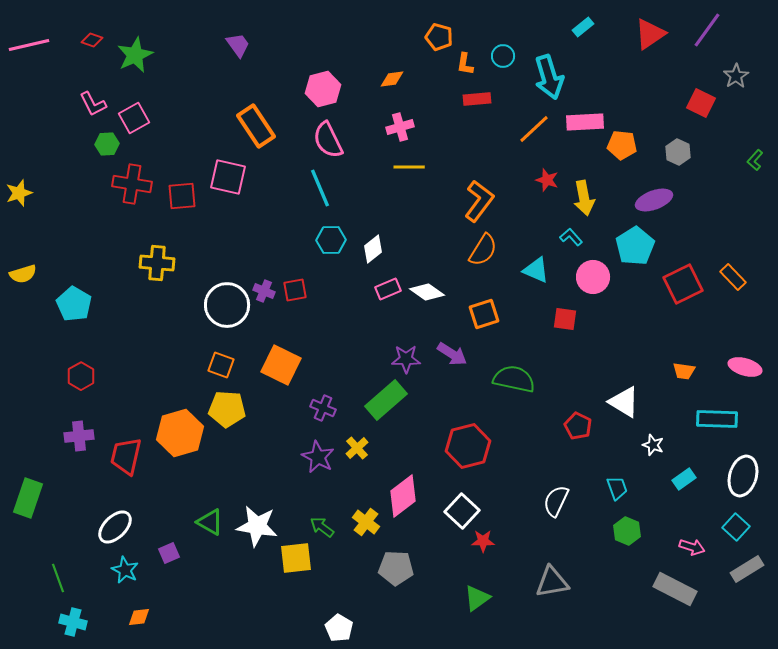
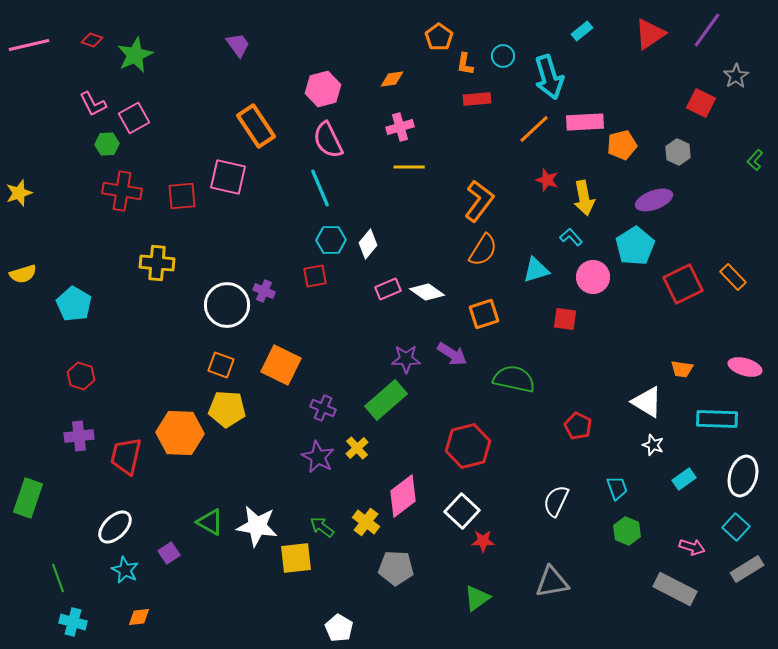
cyan rectangle at (583, 27): moved 1 px left, 4 px down
orange pentagon at (439, 37): rotated 20 degrees clockwise
orange pentagon at (622, 145): rotated 20 degrees counterclockwise
red cross at (132, 184): moved 10 px left, 7 px down
white diamond at (373, 249): moved 5 px left, 5 px up; rotated 12 degrees counterclockwise
cyan triangle at (536, 270): rotated 40 degrees counterclockwise
red square at (295, 290): moved 20 px right, 14 px up
orange trapezoid at (684, 371): moved 2 px left, 2 px up
red hexagon at (81, 376): rotated 12 degrees counterclockwise
white triangle at (624, 402): moved 23 px right
orange hexagon at (180, 433): rotated 18 degrees clockwise
purple square at (169, 553): rotated 10 degrees counterclockwise
